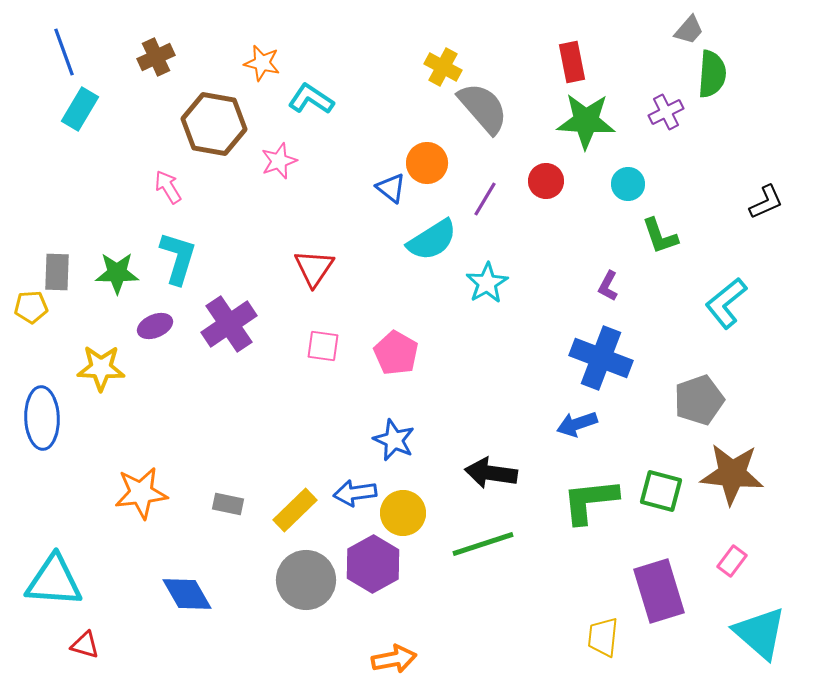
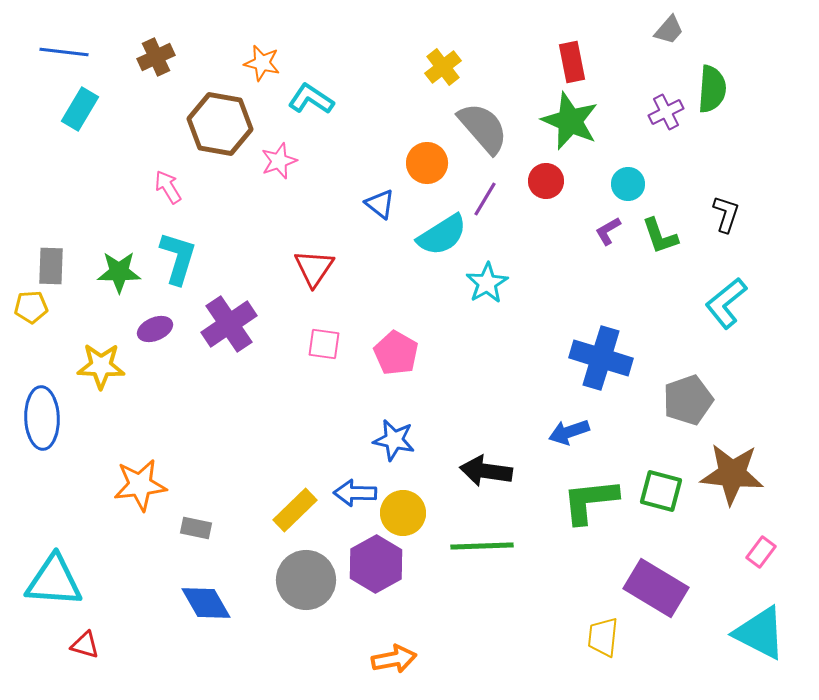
gray trapezoid at (689, 30): moved 20 px left
blue line at (64, 52): rotated 63 degrees counterclockwise
yellow cross at (443, 67): rotated 24 degrees clockwise
green semicircle at (712, 74): moved 15 px down
gray semicircle at (483, 108): moved 20 px down
green star at (586, 121): moved 16 px left; rotated 20 degrees clockwise
brown hexagon at (214, 124): moved 6 px right
blue triangle at (391, 188): moved 11 px left, 16 px down
black L-shape at (766, 202): moved 40 px left, 12 px down; rotated 48 degrees counterclockwise
cyan semicircle at (432, 240): moved 10 px right, 5 px up
gray rectangle at (57, 272): moved 6 px left, 6 px up
green star at (117, 273): moved 2 px right, 1 px up
purple L-shape at (608, 286): moved 55 px up; rotated 32 degrees clockwise
purple ellipse at (155, 326): moved 3 px down
pink square at (323, 346): moved 1 px right, 2 px up
blue cross at (601, 358): rotated 4 degrees counterclockwise
yellow star at (101, 368): moved 2 px up
gray pentagon at (699, 400): moved 11 px left
blue arrow at (577, 424): moved 8 px left, 8 px down
blue star at (394, 440): rotated 12 degrees counterclockwise
black arrow at (491, 473): moved 5 px left, 2 px up
orange star at (141, 493): moved 1 px left, 8 px up
blue arrow at (355, 493): rotated 9 degrees clockwise
gray rectangle at (228, 504): moved 32 px left, 24 px down
green line at (483, 544): moved 1 px left, 2 px down; rotated 16 degrees clockwise
pink rectangle at (732, 561): moved 29 px right, 9 px up
purple hexagon at (373, 564): moved 3 px right
purple rectangle at (659, 591): moved 3 px left, 3 px up; rotated 42 degrees counterclockwise
blue diamond at (187, 594): moved 19 px right, 9 px down
cyan triangle at (760, 633): rotated 14 degrees counterclockwise
